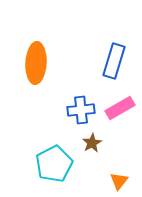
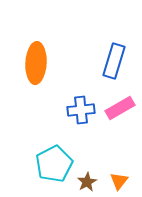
brown star: moved 5 px left, 39 px down
